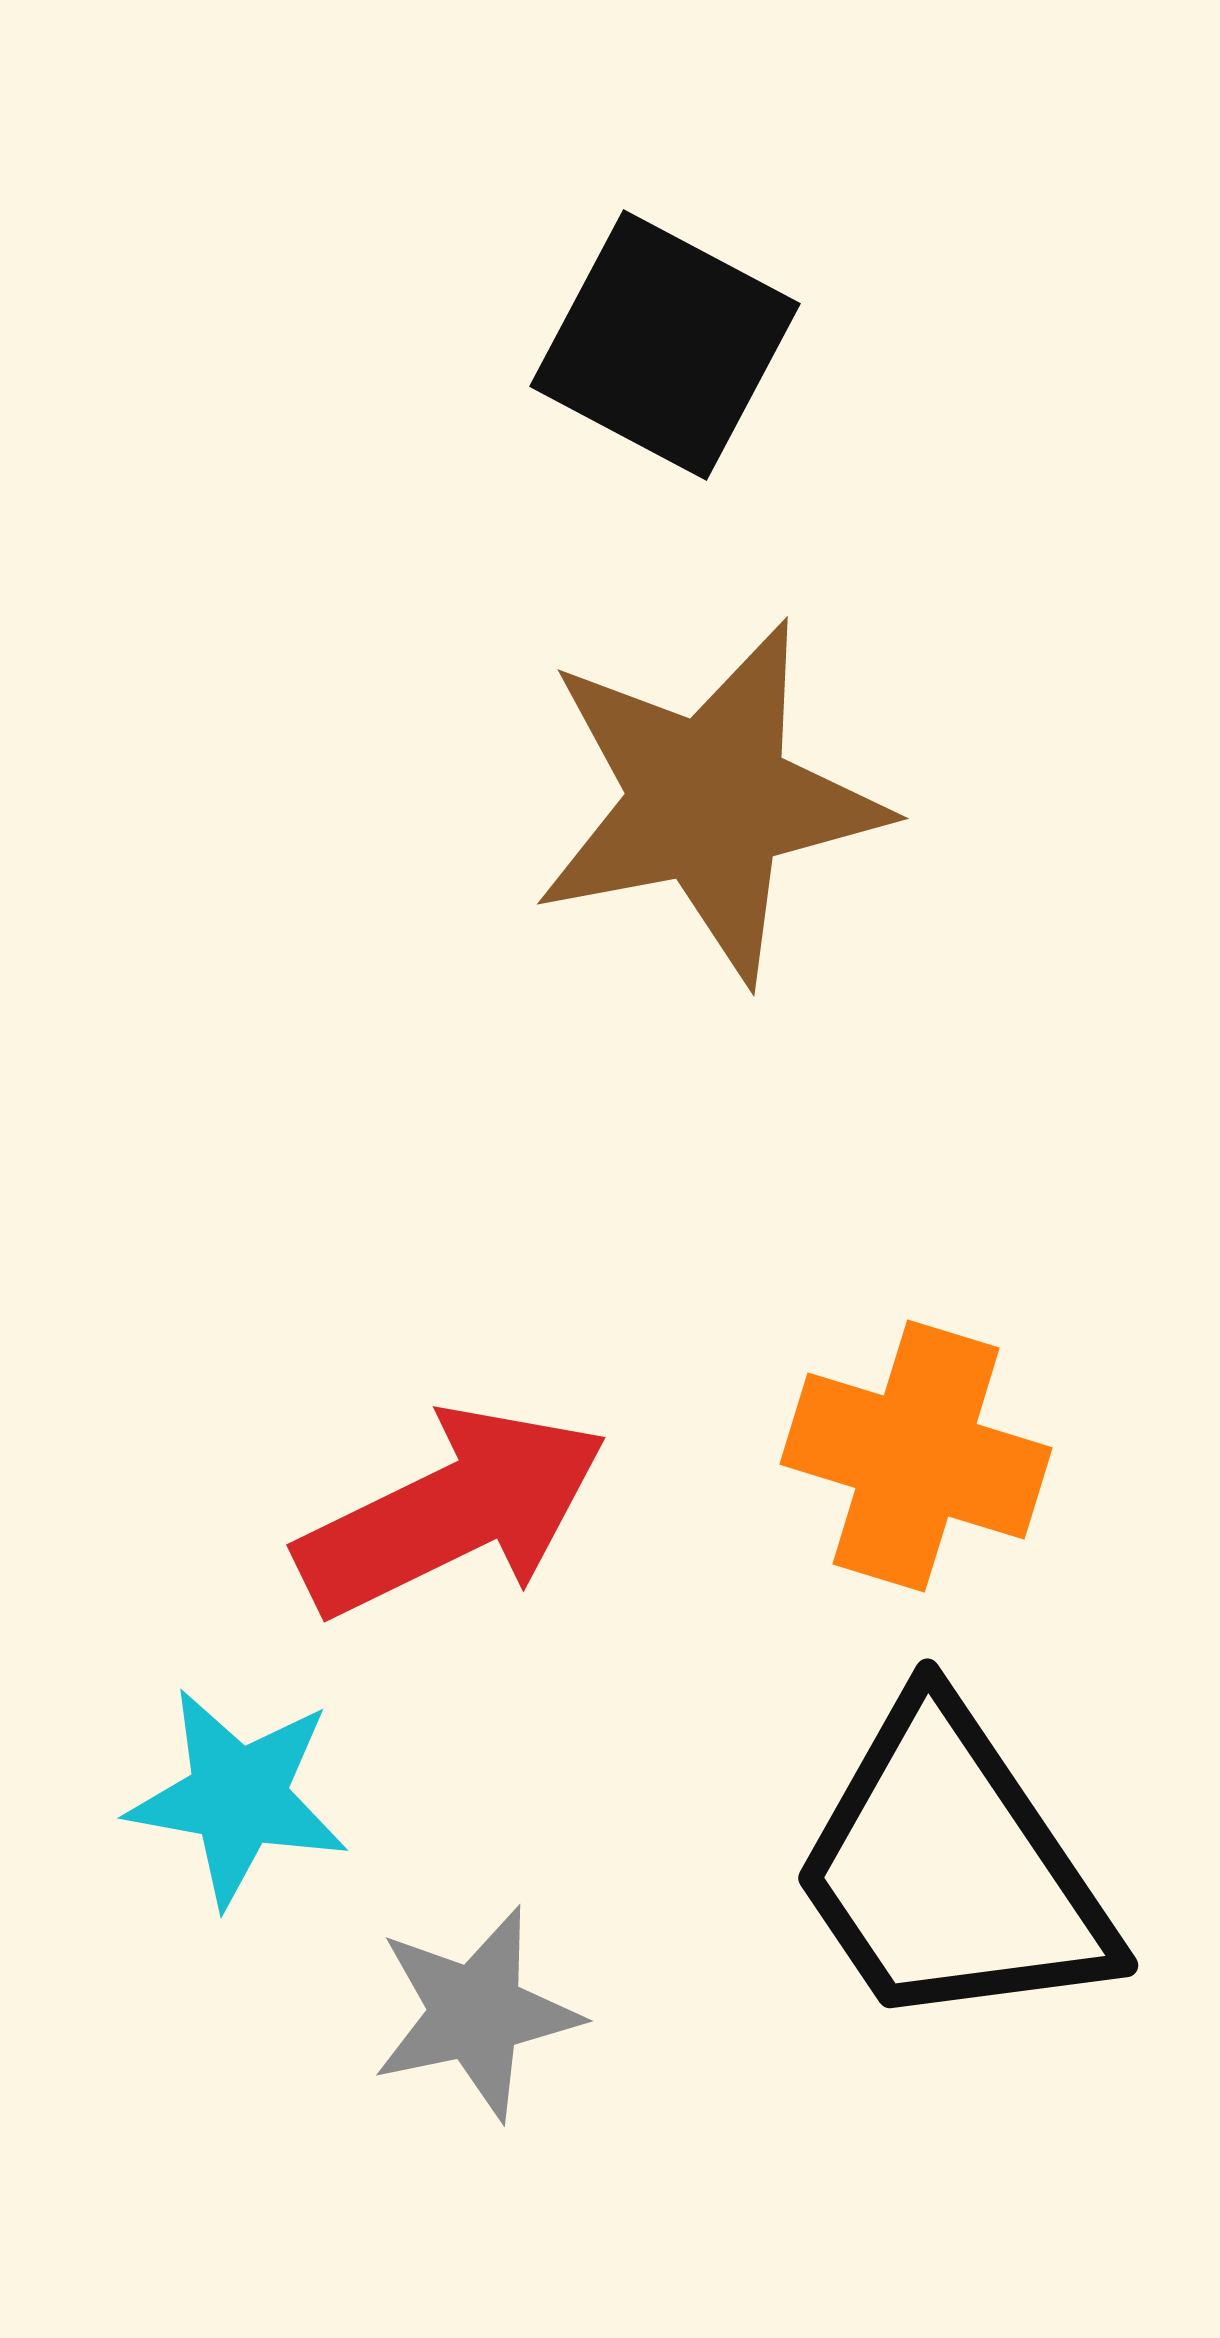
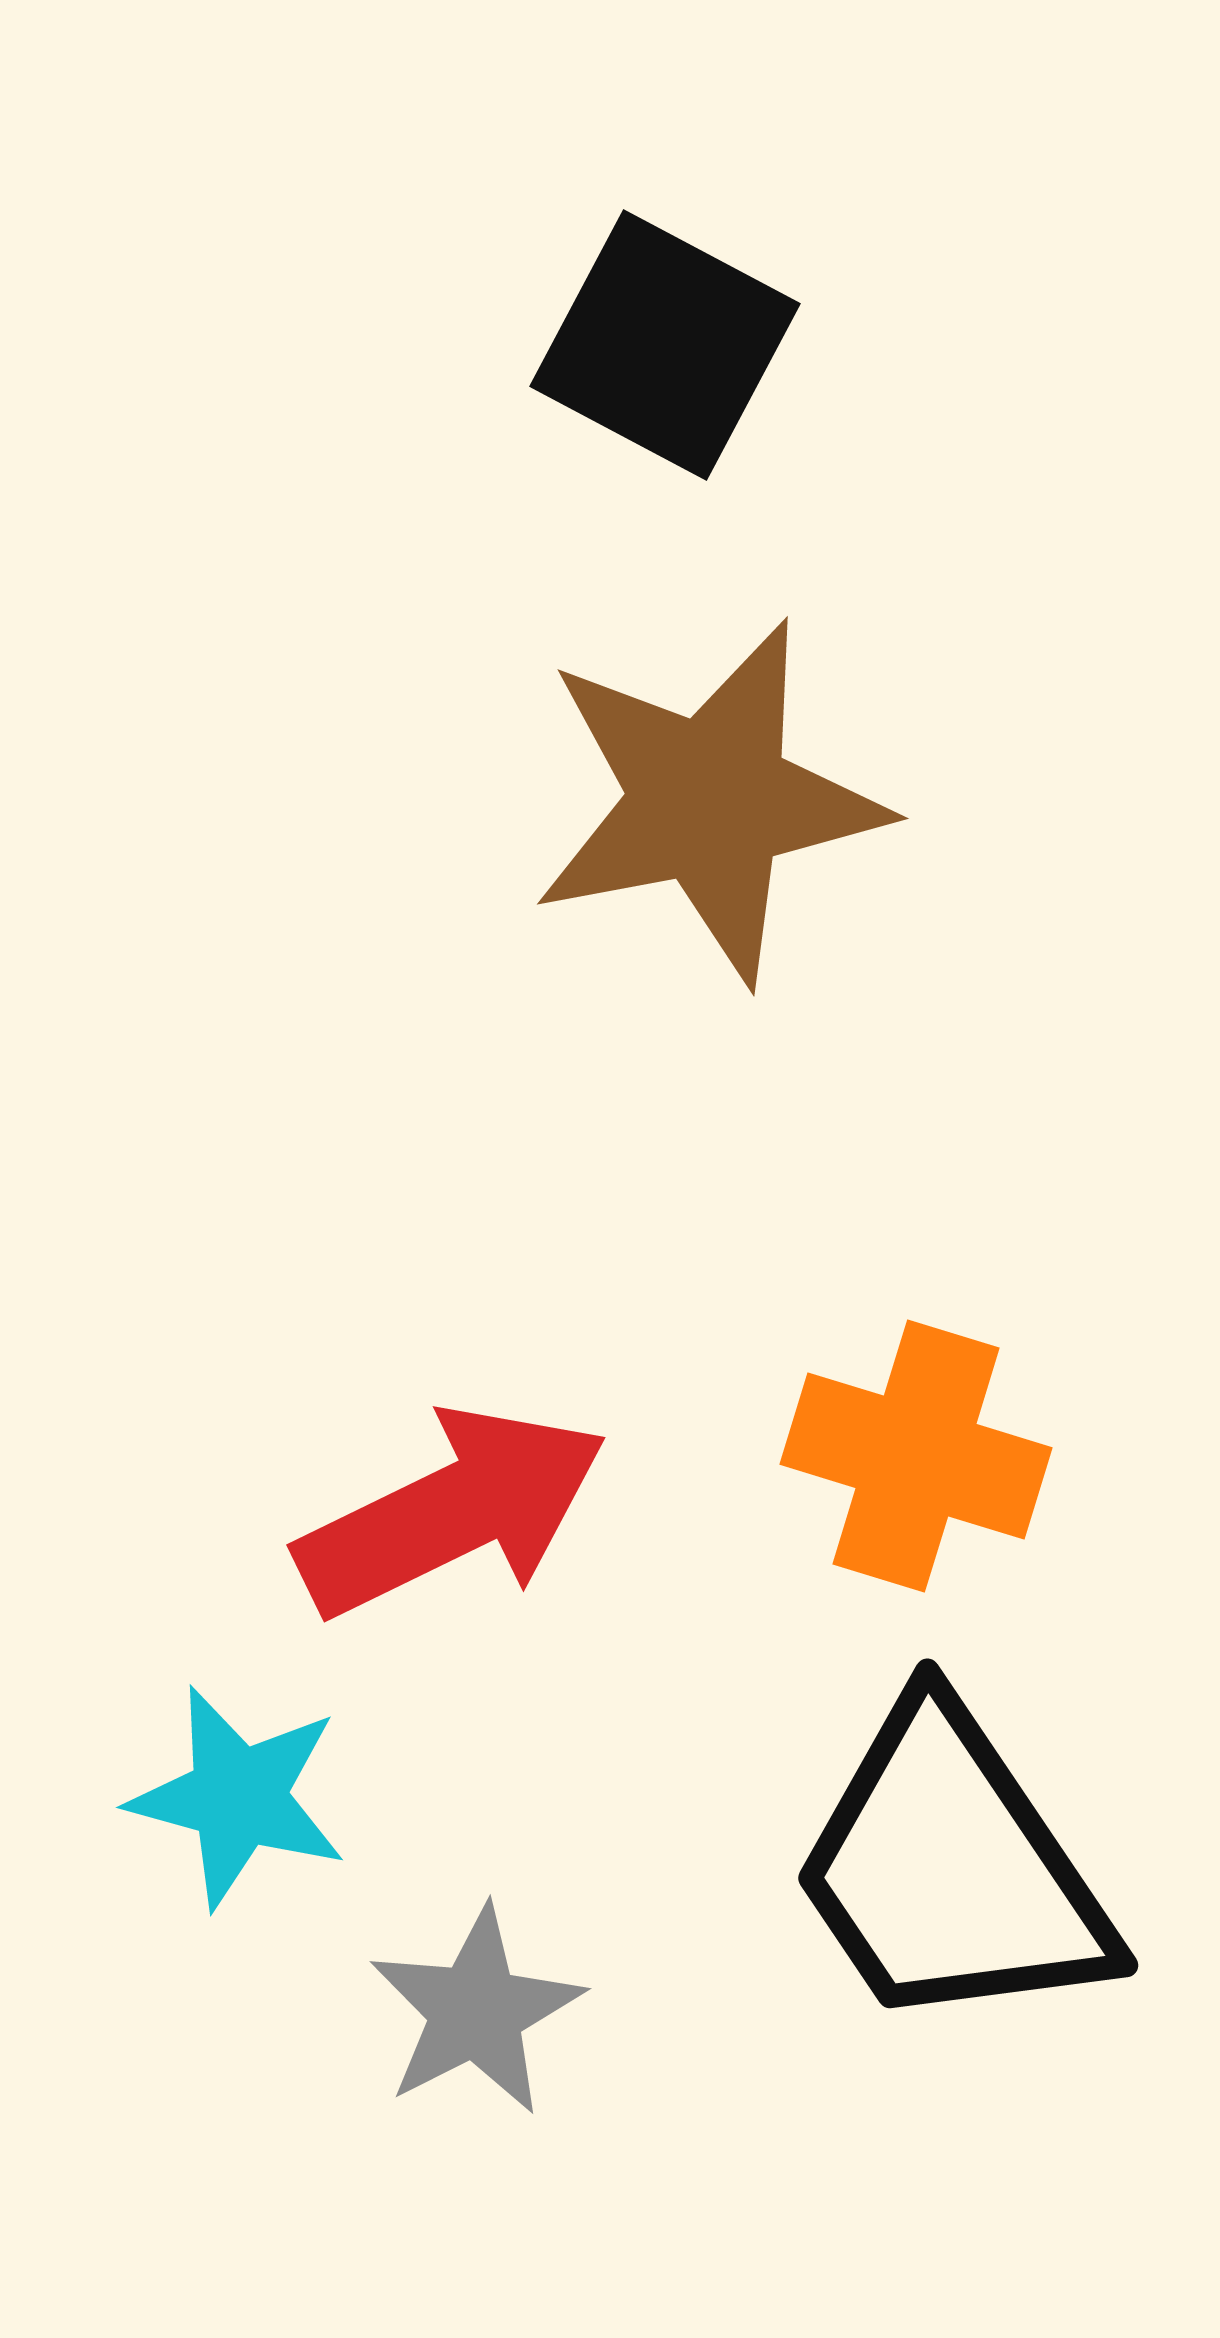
cyan star: rotated 5 degrees clockwise
gray star: moved 2 px up; rotated 15 degrees counterclockwise
